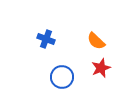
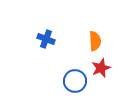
orange semicircle: moved 1 px left; rotated 138 degrees counterclockwise
blue circle: moved 13 px right, 4 px down
